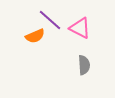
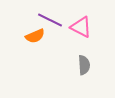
purple line: rotated 15 degrees counterclockwise
pink triangle: moved 1 px right, 1 px up
